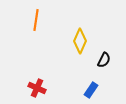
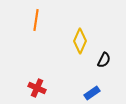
blue rectangle: moved 1 px right, 3 px down; rotated 21 degrees clockwise
